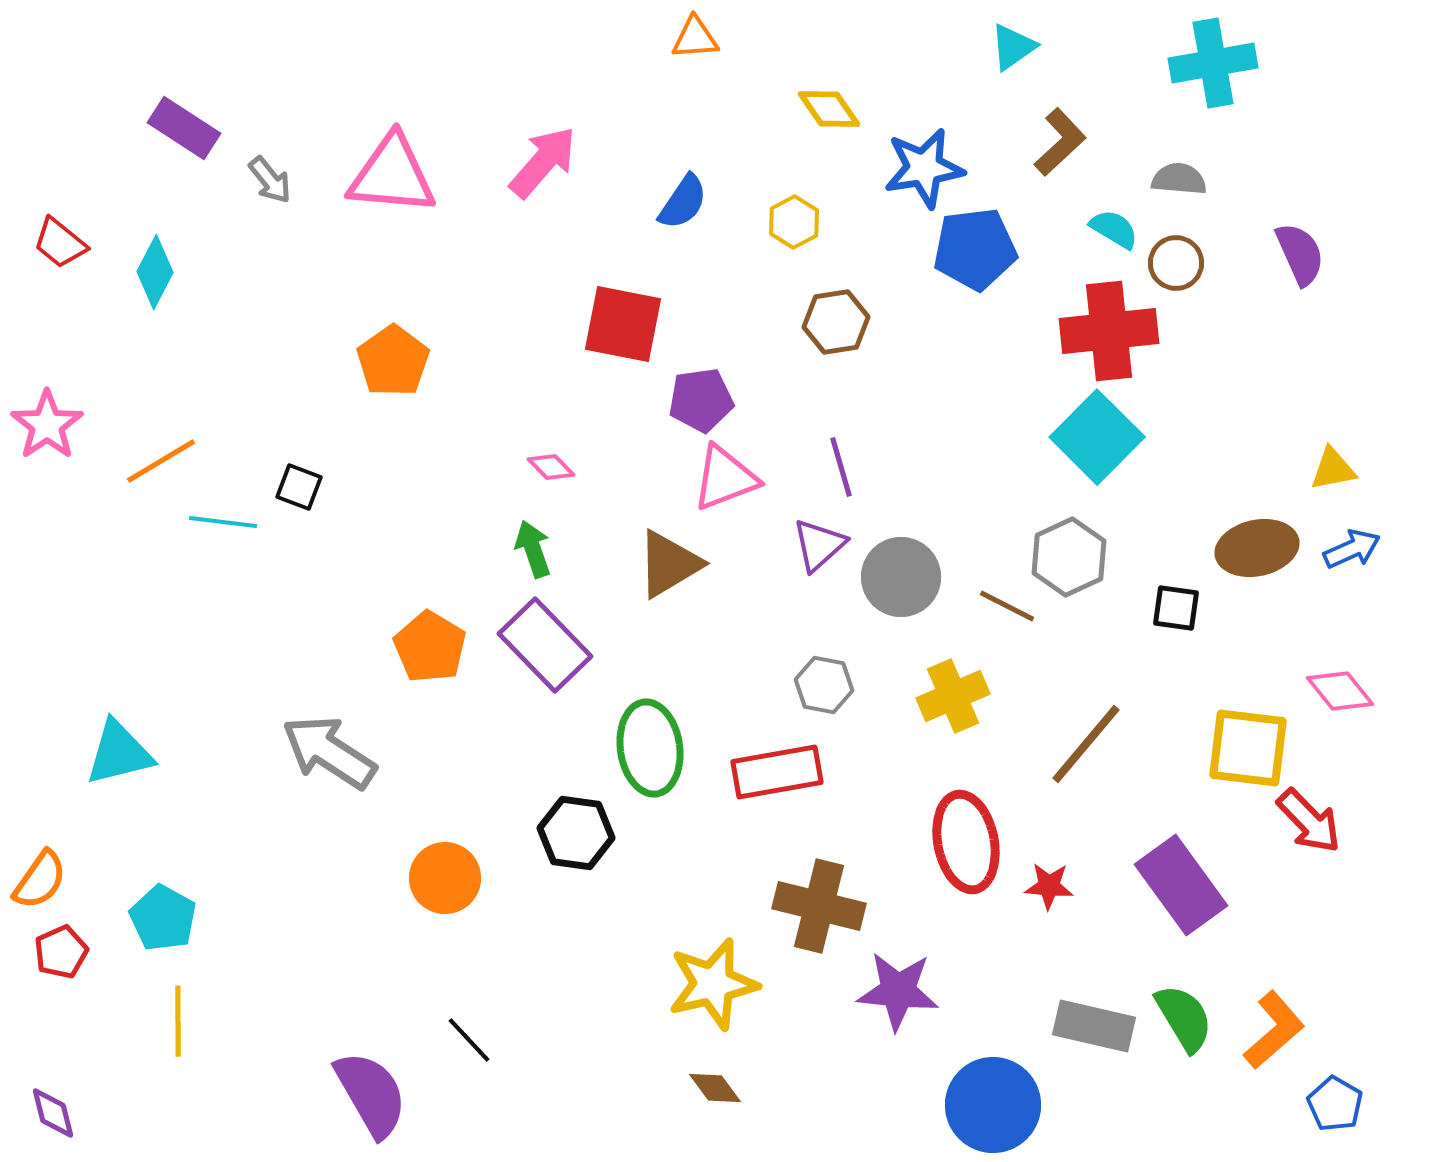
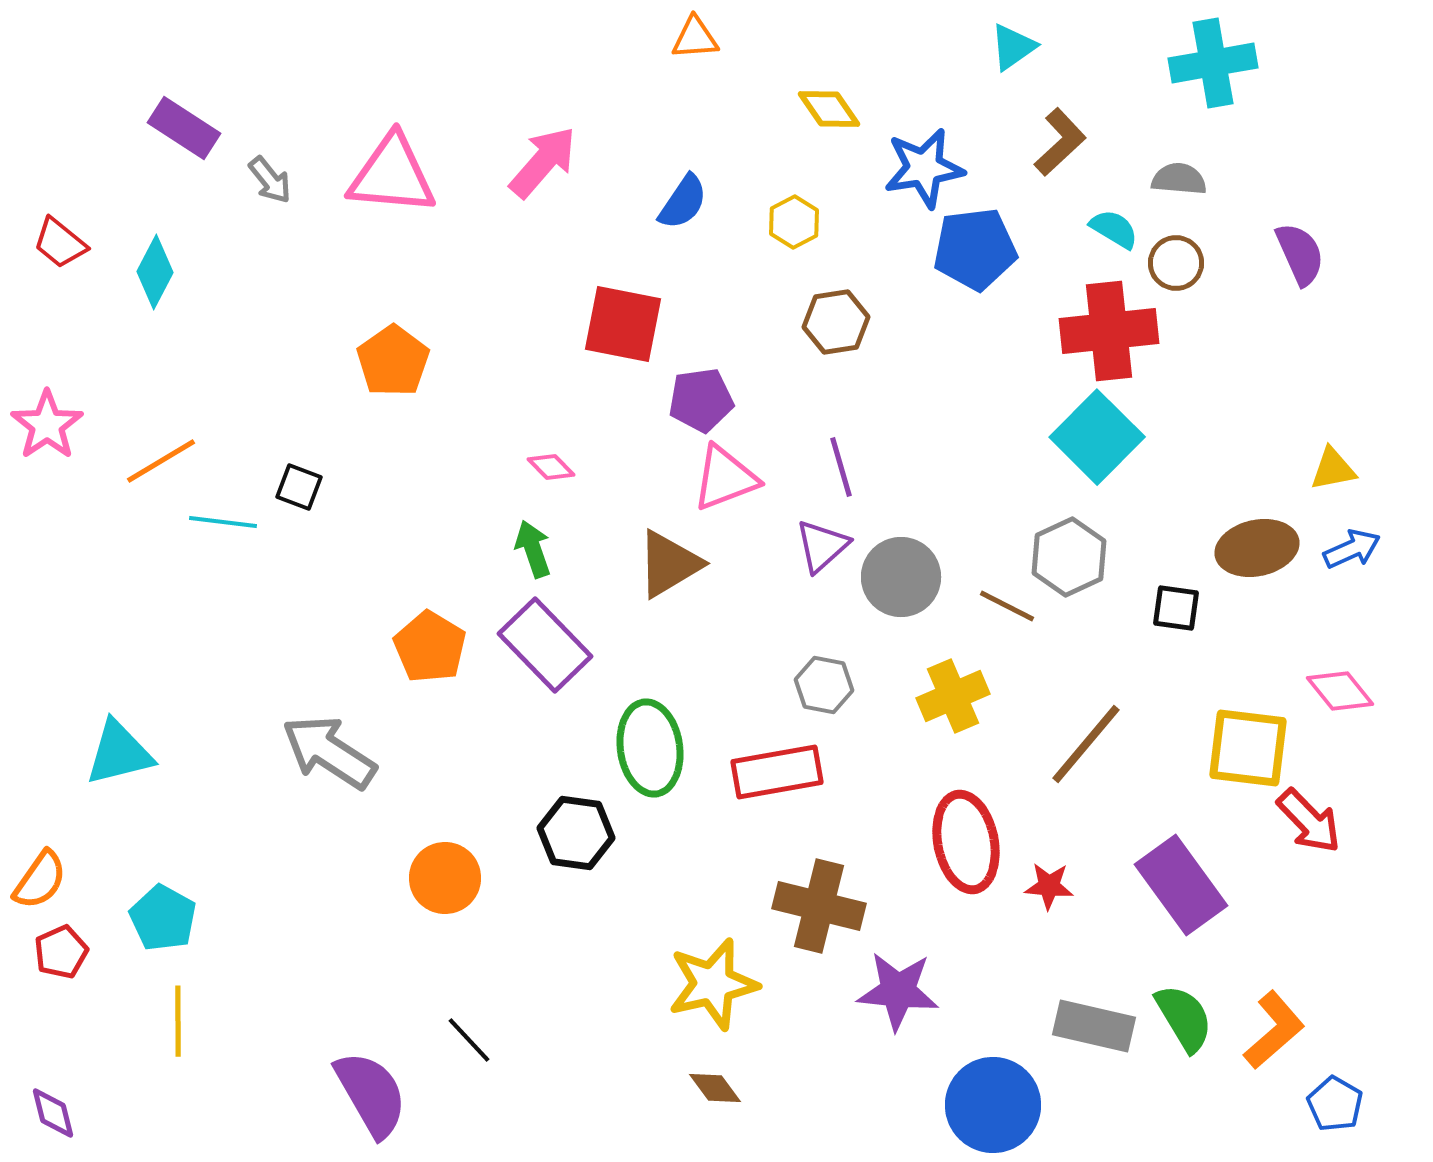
purple triangle at (819, 545): moved 3 px right, 1 px down
